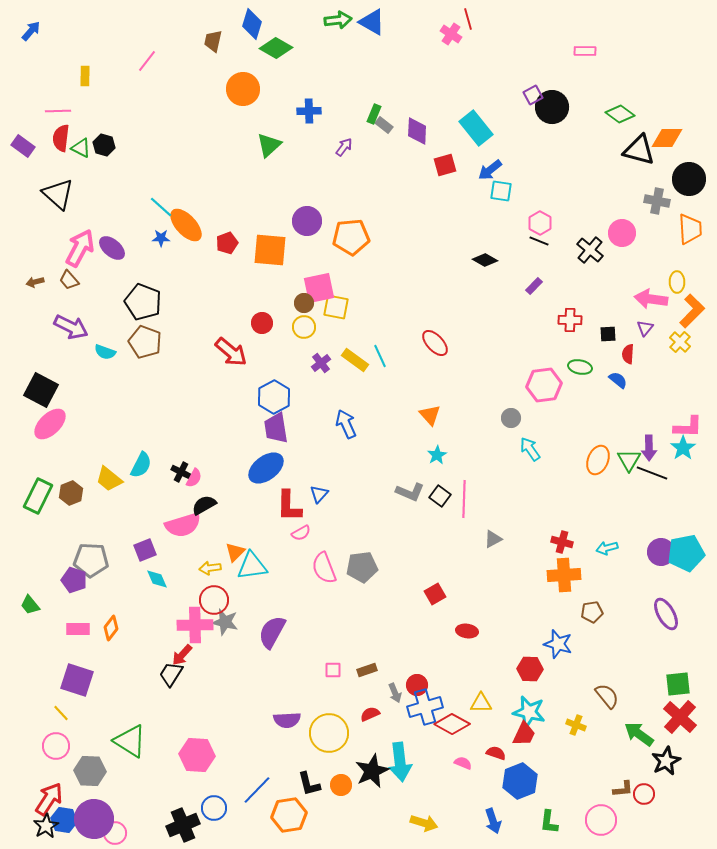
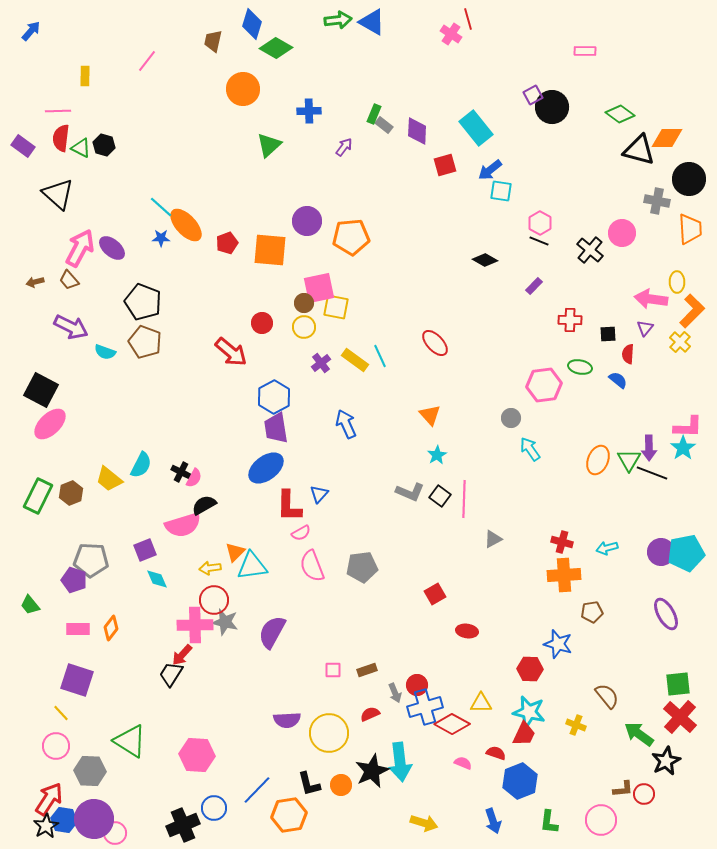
pink semicircle at (324, 568): moved 12 px left, 2 px up
